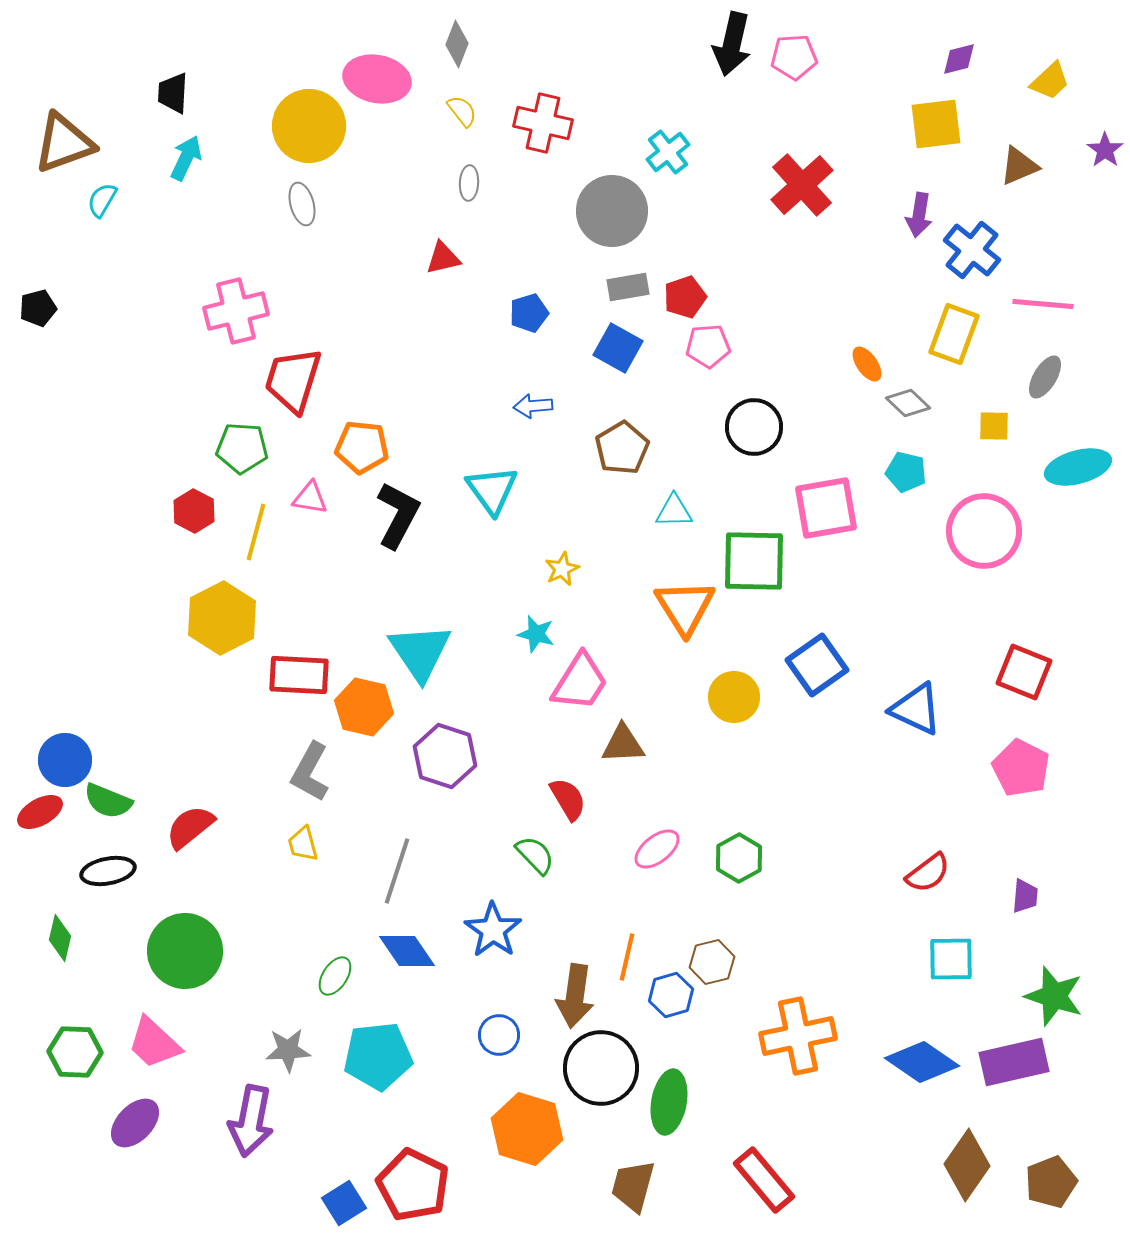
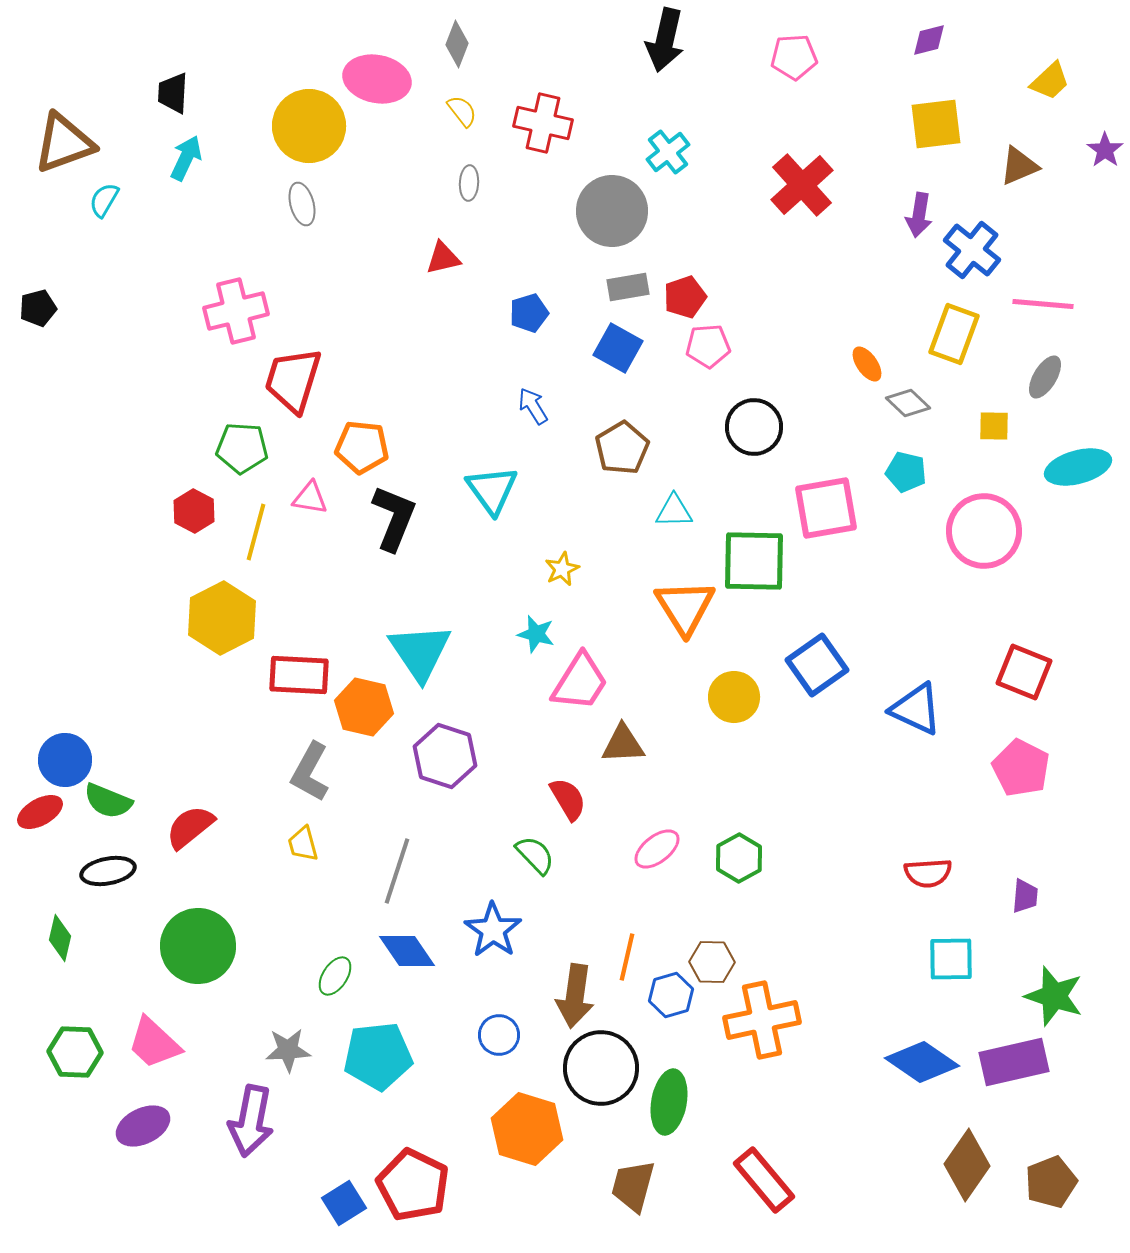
black arrow at (732, 44): moved 67 px left, 4 px up
purple diamond at (959, 59): moved 30 px left, 19 px up
cyan semicircle at (102, 200): moved 2 px right
blue arrow at (533, 406): rotated 63 degrees clockwise
black L-shape at (398, 515): moved 4 px left, 3 px down; rotated 6 degrees counterclockwise
red semicircle at (928, 873): rotated 33 degrees clockwise
green circle at (185, 951): moved 13 px right, 5 px up
brown hexagon at (712, 962): rotated 15 degrees clockwise
orange cross at (798, 1036): moved 36 px left, 16 px up
purple ellipse at (135, 1123): moved 8 px right, 3 px down; rotated 20 degrees clockwise
